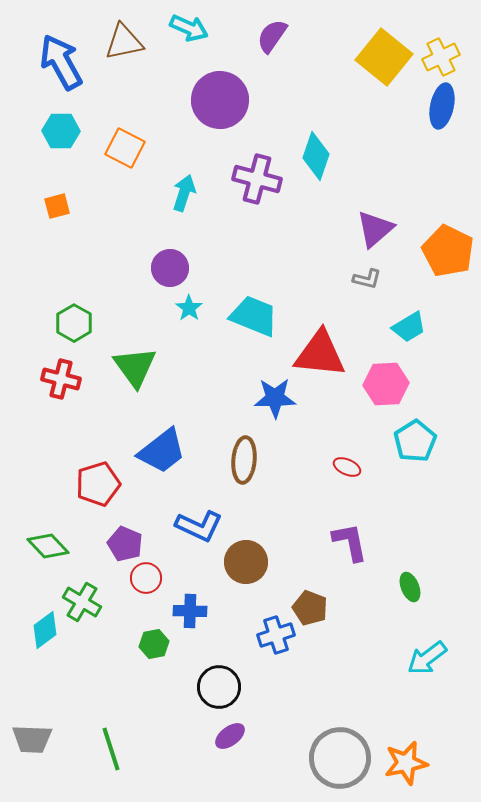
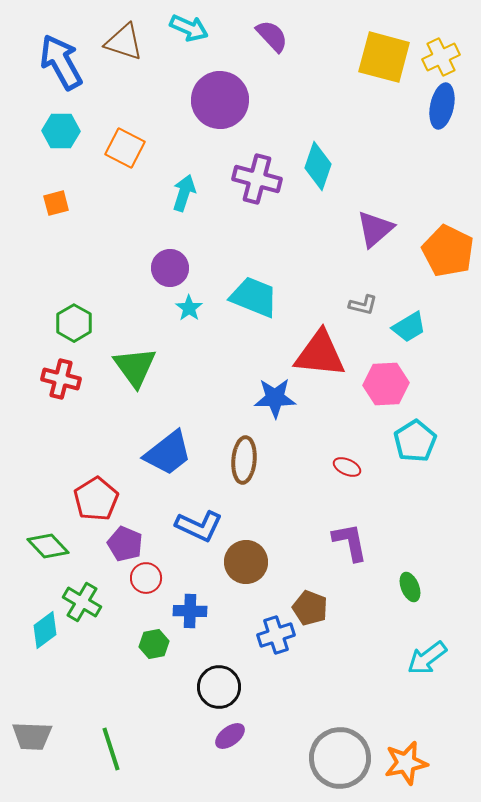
purple semicircle at (272, 36): rotated 102 degrees clockwise
brown triangle at (124, 42): rotated 30 degrees clockwise
yellow square at (384, 57): rotated 24 degrees counterclockwise
cyan diamond at (316, 156): moved 2 px right, 10 px down
orange square at (57, 206): moved 1 px left, 3 px up
gray L-shape at (367, 279): moved 4 px left, 26 px down
cyan trapezoid at (254, 316): moved 19 px up
blue trapezoid at (162, 451): moved 6 px right, 2 px down
red pentagon at (98, 484): moved 2 px left, 15 px down; rotated 15 degrees counterclockwise
gray trapezoid at (32, 739): moved 3 px up
